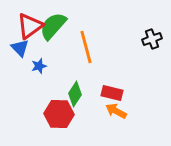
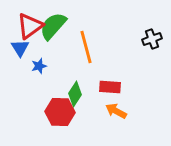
blue triangle: rotated 12 degrees clockwise
red rectangle: moved 2 px left, 6 px up; rotated 10 degrees counterclockwise
red hexagon: moved 1 px right, 2 px up
